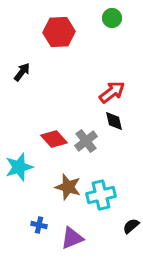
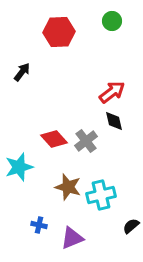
green circle: moved 3 px down
